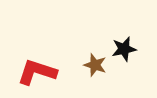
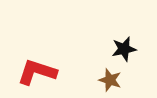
brown star: moved 15 px right, 15 px down
